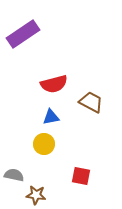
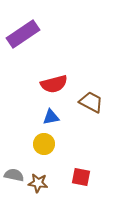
red square: moved 1 px down
brown star: moved 2 px right, 12 px up
